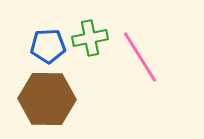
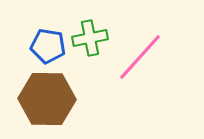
blue pentagon: rotated 12 degrees clockwise
pink line: rotated 74 degrees clockwise
